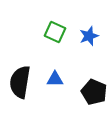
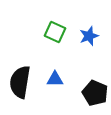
black pentagon: moved 1 px right, 1 px down
